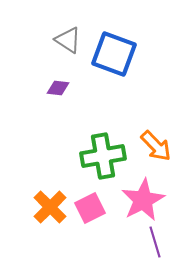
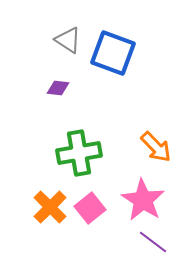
blue square: moved 1 px left, 1 px up
orange arrow: moved 1 px down
green cross: moved 24 px left, 3 px up
pink star: rotated 12 degrees counterclockwise
pink square: rotated 12 degrees counterclockwise
purple line: moved 2 px left; rotated 36 degrees counterclockwise
